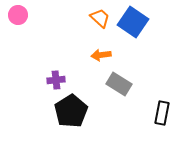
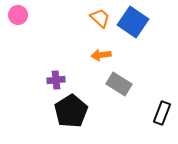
black rectangle: rotated 10 degrees clockwise
